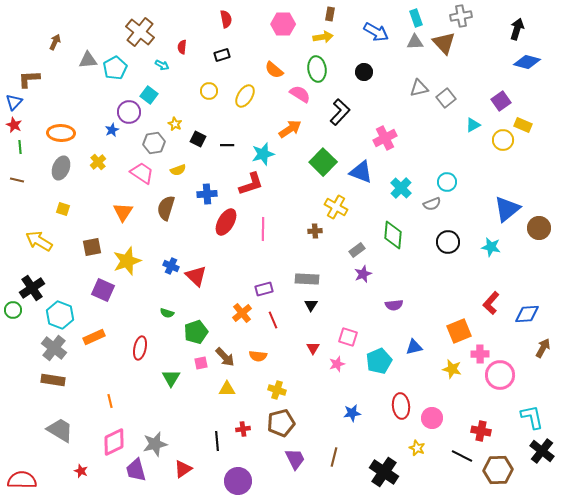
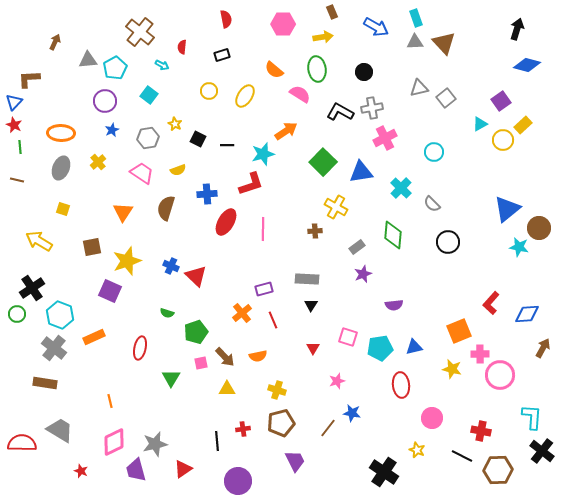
brown rectangle at (330, 14): moved 2 px right, 2 px up; rotated 32 degrees counterclockwise
gray cross at (461, 16): moved 89 px left, 92 px down
blue arrow at (376, 32): moved 5 px up
blue diamond at (527, 62): moved 3 px down
purple circle at (129, 112): moved 24 px left, 11 px up
black L-shape at (340, 112): rotated 104 degrees counterclockwise
cyan triangle at (473, 125): moved 7 px right, 1 px up
yellow rectangle at (523, 125): rotated 66 degrees counterclockwise
orange arrow at (290, 129): moved 4 px left, 2 px down
gray hexagon at (154, 143): moved 6 px left, 5 px up
blue triangle at (361, 172): rotated 30 degrees counterclockwise
cyan circle at (447, 182): moved 13 px left, 30 px up
gray semicircle at (432, 204): rotated 66 degrees clockwise
cyan star at (491, 247): moved 28 px right
gray rectangle at (357, 250): moved 3 px up
purple square at (103, 290): moved 7 px right, 1 px down
green circle at (13, 310): moved 4 px right, 4 px down
orange semicircle at (258, 356): rotated 18 degrees counterclockwise
cyan pentagon at (379, 361): moved 1 px right, 13 px up; rotated 15 degrees clockwise
pink star at (337, 364): moved 17 px down
brown rectangle at (53, 380): moved 8 px left, 3 px down
red ellipse at (401, 406): moved 21 px up
blue star at (352, 413): rotated 18 degrees clockwise
cyan L-shape at (532, 417): rotated 16 degrees clockwise
yellow star at (417, 448): moved 2 px down
brown line at (334, 457): moved 6 px left, 29 px up; rotated 24 degrees clockwise
purple trapezoid at (295, 459): moved 2 px down
red semicircle at (22, 480): moved 37 px up
